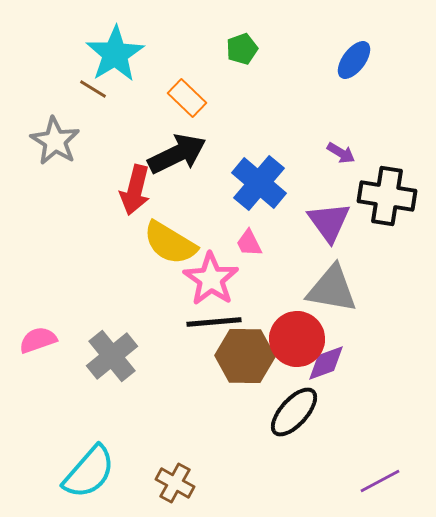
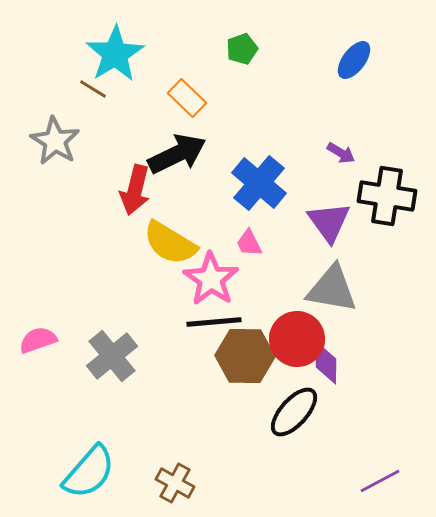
purple diamond: rotated 69 degrees counterclockwise
